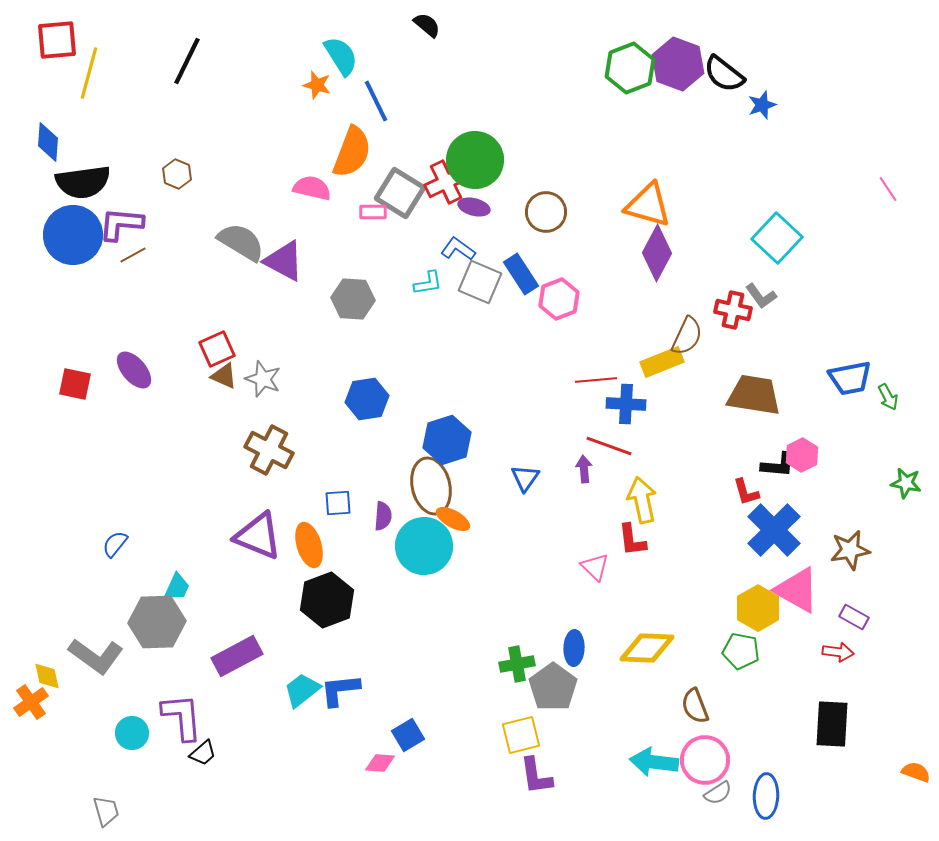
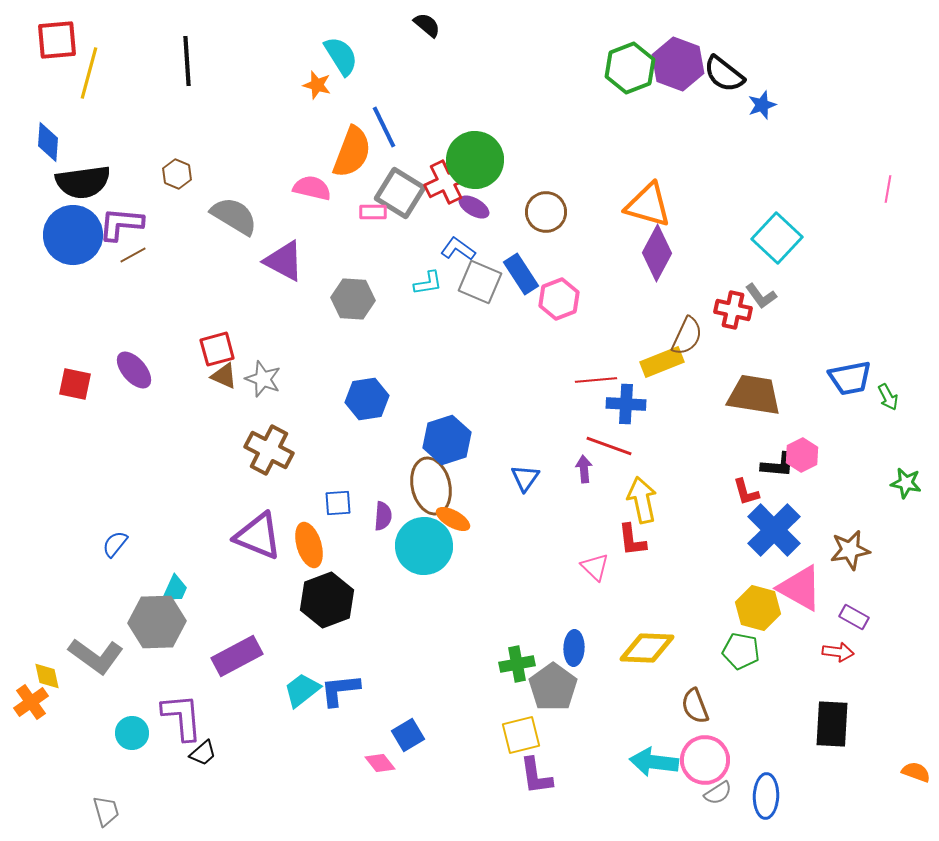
black line at (187, 61): rotated 30 degrees counterclockwise
blue line at (376, 101): moved 8 px right, 26 px down
pink line at (888, 189): rotated 44 degrees clockwise
purple ellipse at (474, 207): rotated 16 degrees clockwise
gray semicircle at (241, 242): moved 7 px left, 26 px up
red square at (217, 349): rotated 9 degrees clockwise
cyan trapezoid at (177, 587): moved 2 px left, 2 px down
pink triangle at (797, 590): moved 3 px right, 2 px up
yellow hexagon at (758, 608): rotated 15 degrees counterclockwise
pink diamond at (380, 763): rotated 48 degrees clockwise
